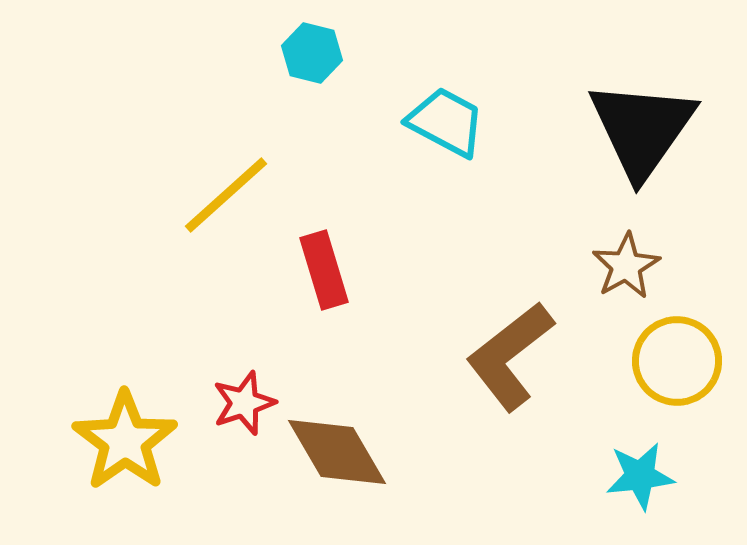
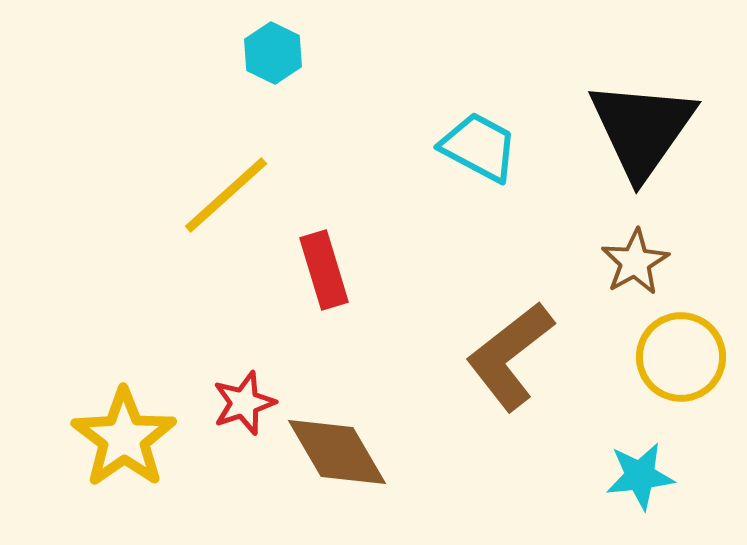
cyan hexagon: moved 39 px left; rotated 12 degrees clockwise
cyan trapezoid: moved 33 px right, 25 px down
brown star: moved 9 px right, 4 px up
yellow circle: moved 4 px right, 4 px up
yellow star: moved 1 px left, 3 px up
